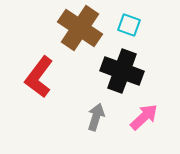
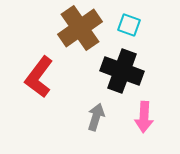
brown cross: rotated 21 degrees clockwise
pink arrow: rotated 136 degrees clockwise
